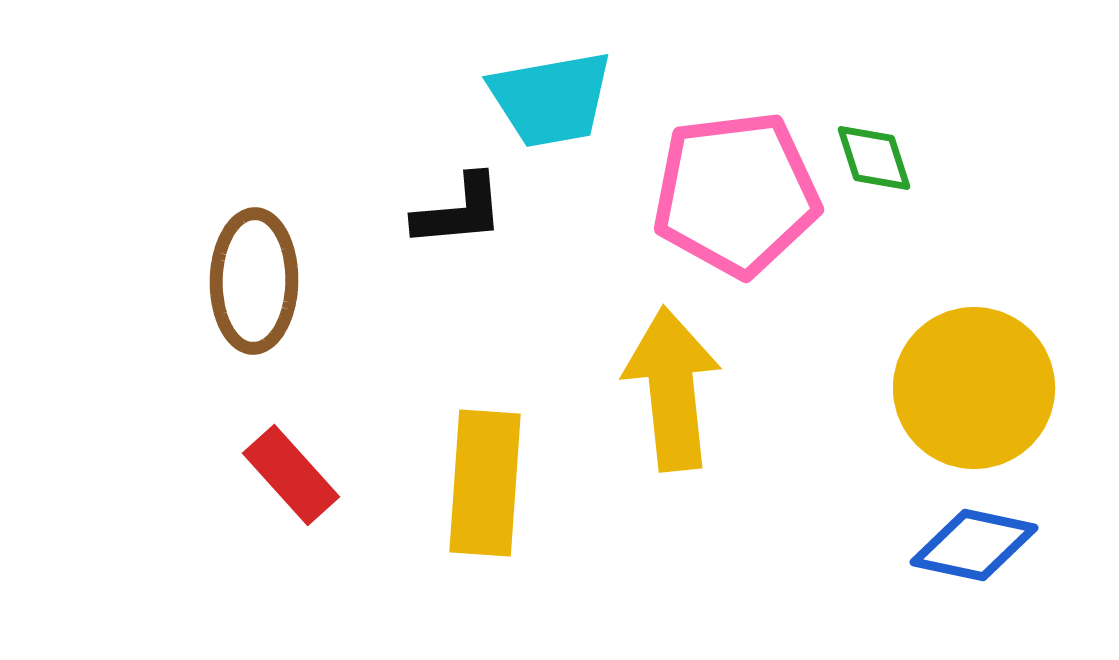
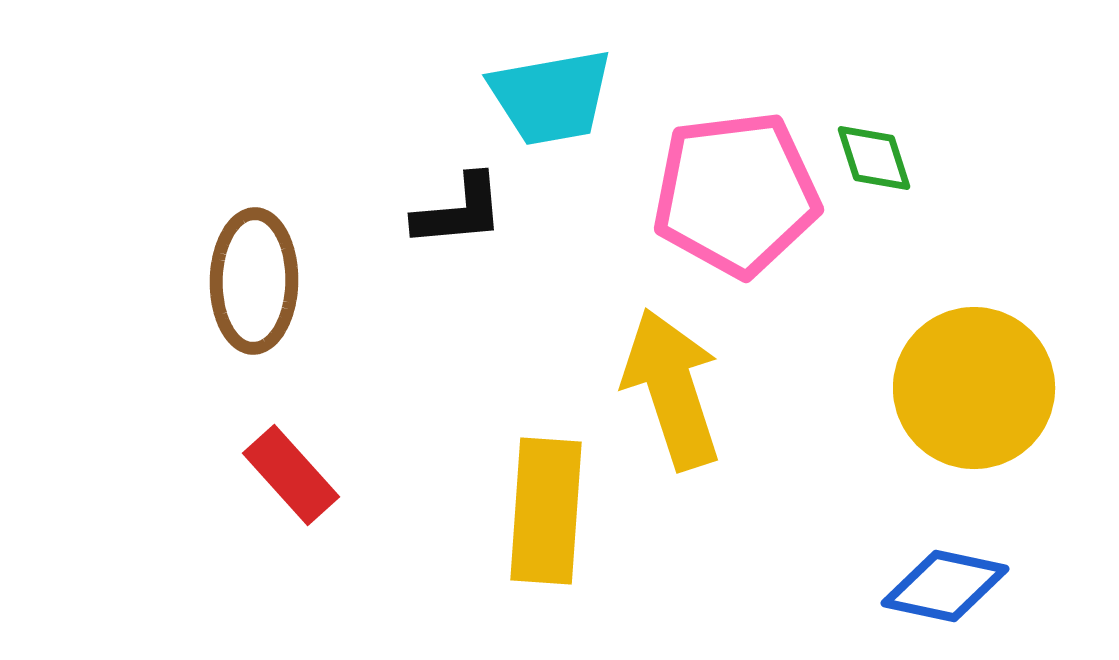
cyan trapezoid: moved 2 px up
yellow arrow: rotated 12 degrees counterclockwise
yellow rectangle: moved 61 px right, 28 px down
blue diamond: moved 29 px left, 41 px down
